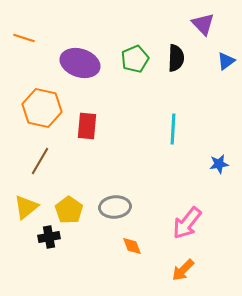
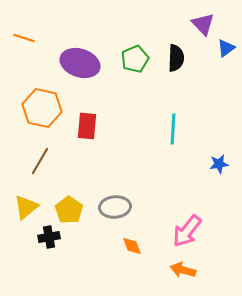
blue triangle: moved 13 px up
pink arrow: moved 8 px down
orange arrow: rotated 60 degrees clockwise
